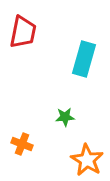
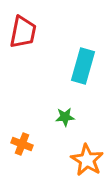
cyan rectangle: moved 1 px left, 7 px down
